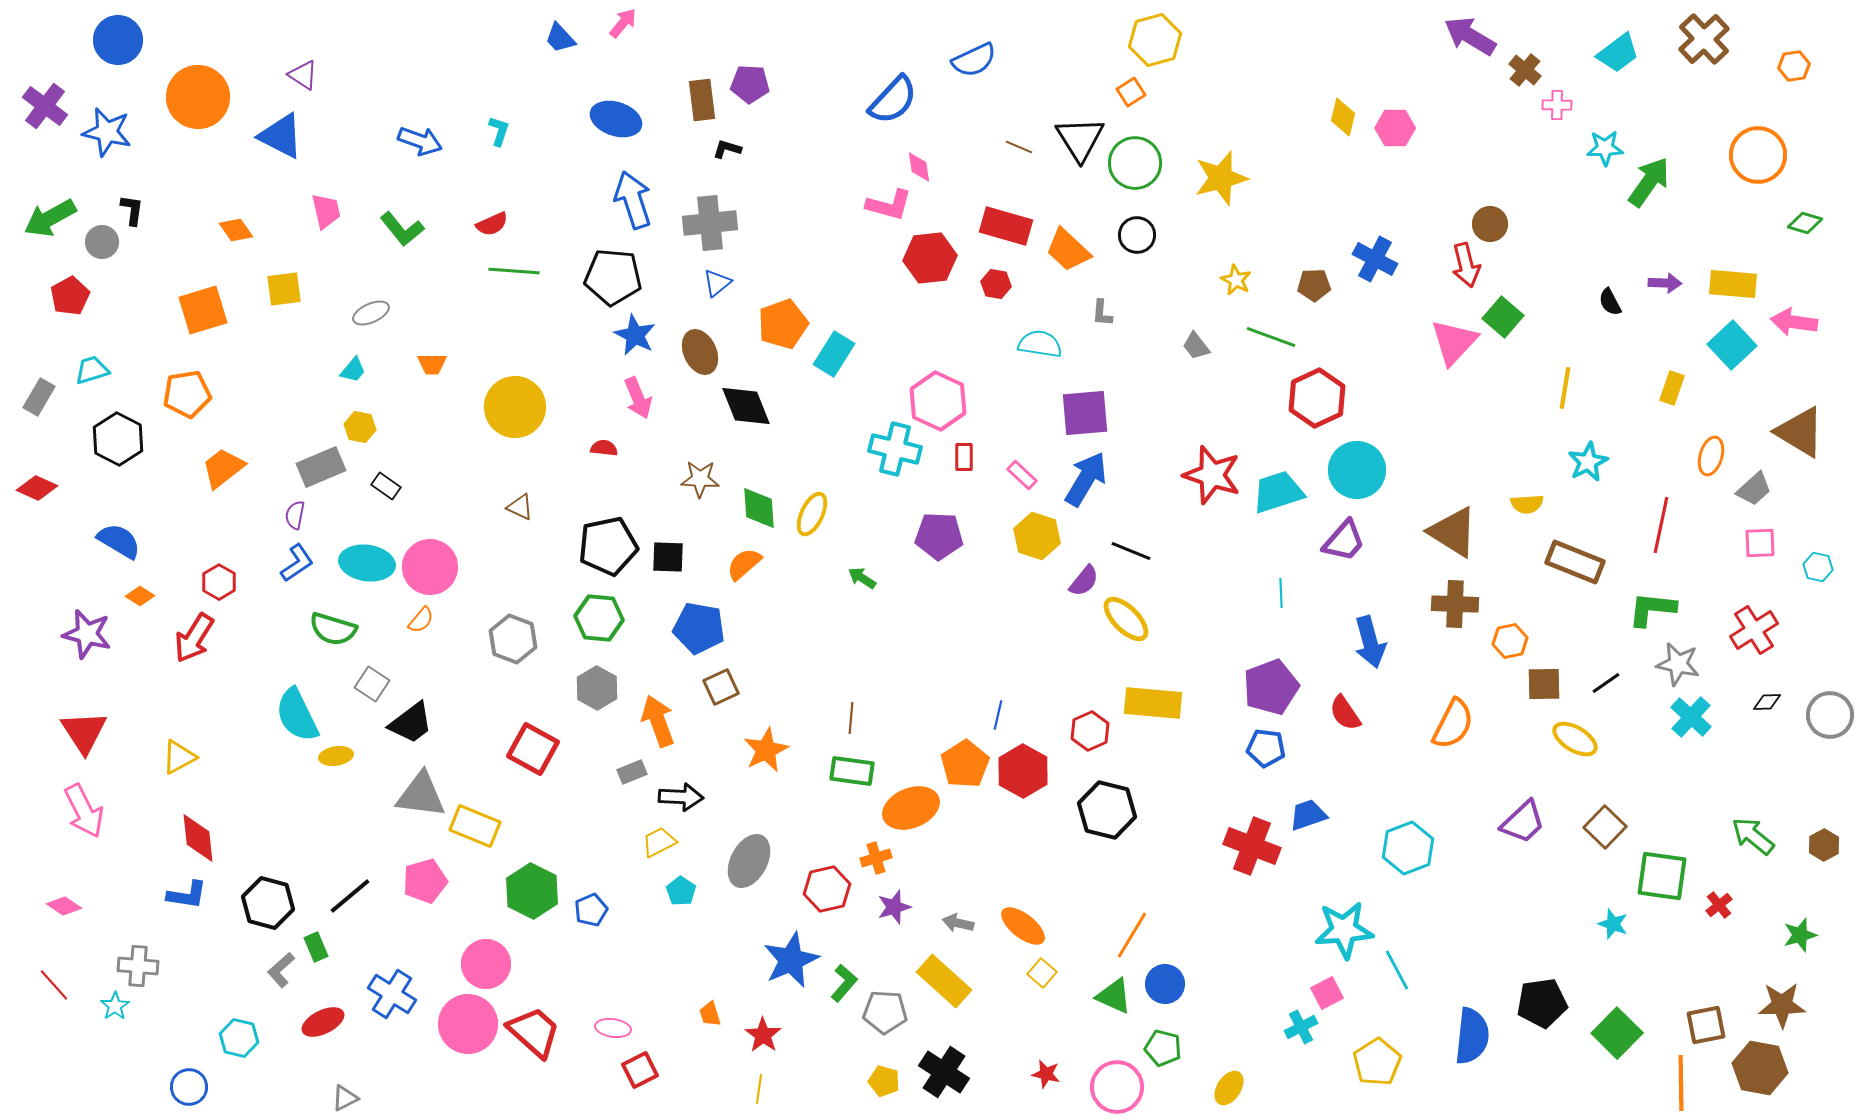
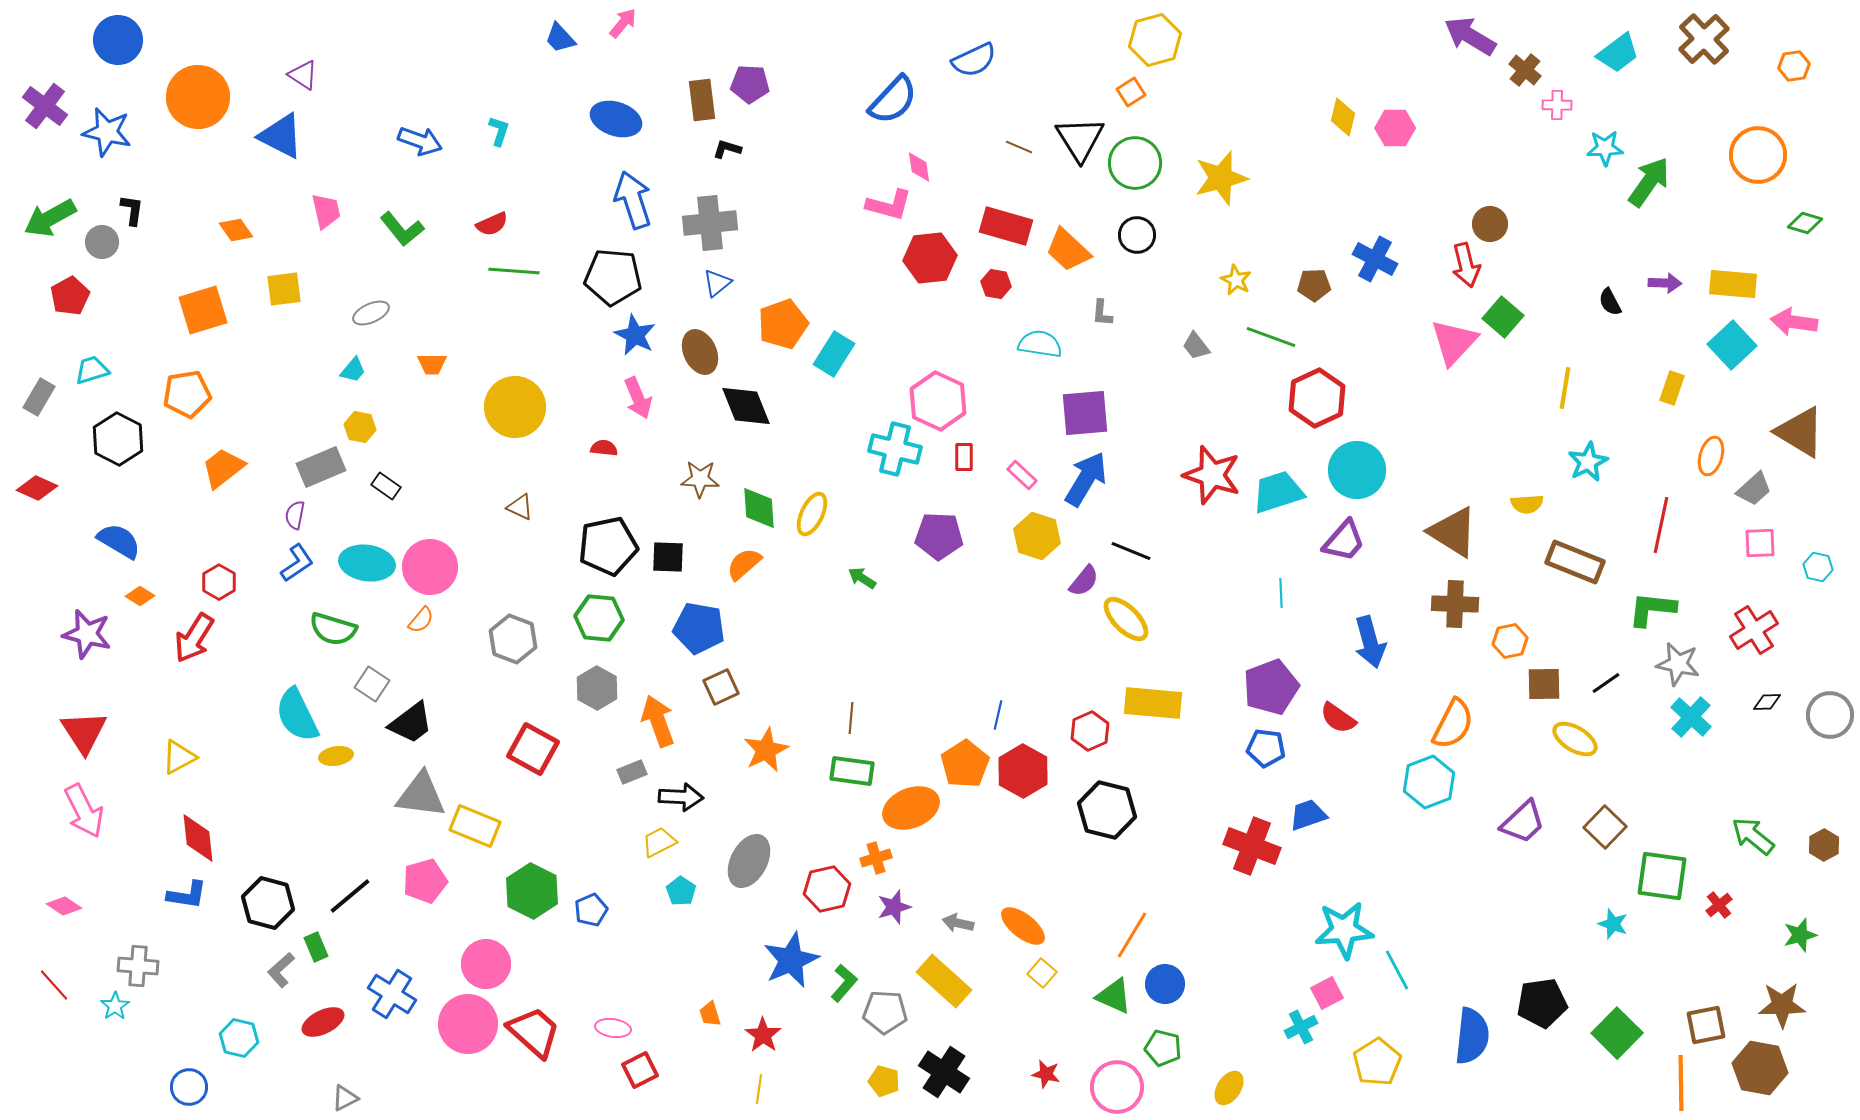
red semicircle at (1345, 713): moved 7 px left, 5 px down; rotated 21 degrees counterclockwise
cyan hexagon at (1408, 848): moved 21 px right, 66 px up
